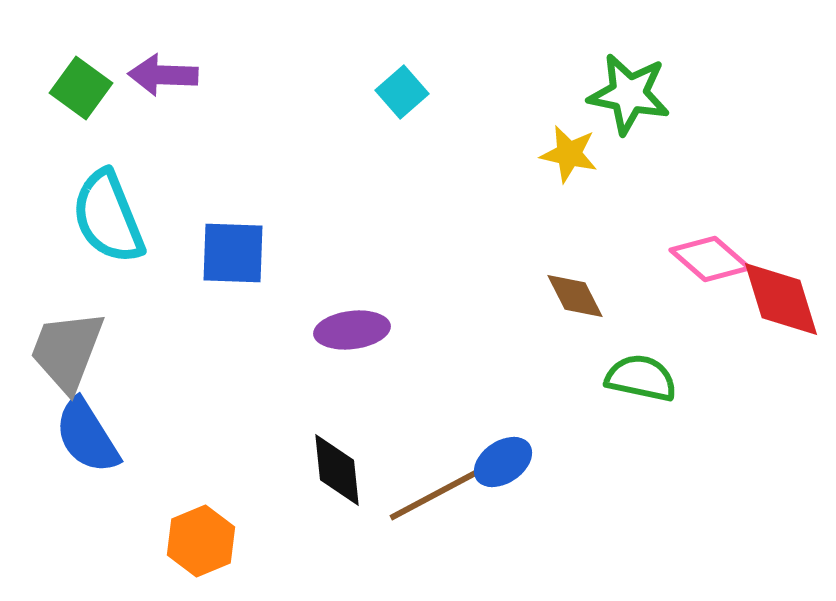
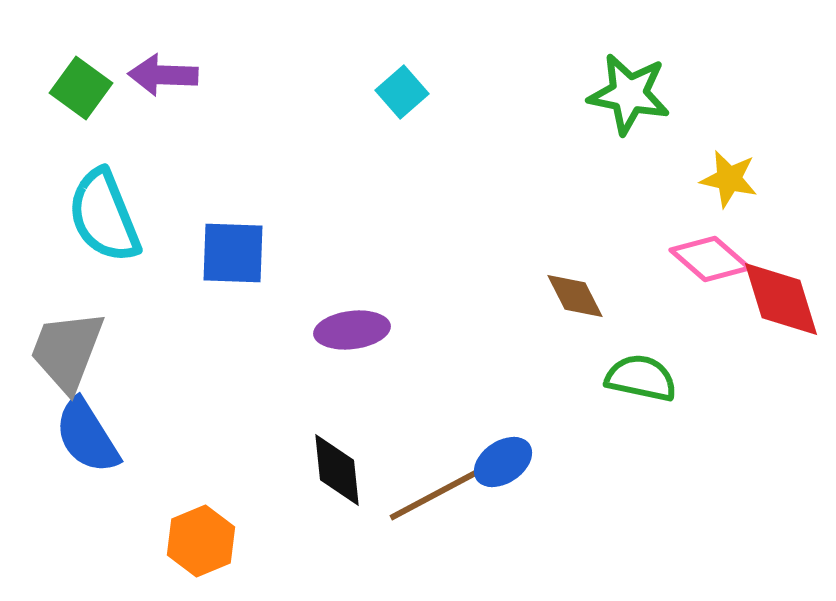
yellow star: moved 160 px right, 25 px down
cyan semicircle: moved 4 px left, 1 px up
